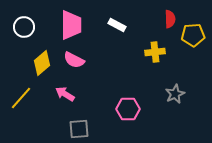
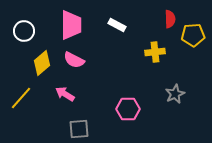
white circle: moved 4 px down
